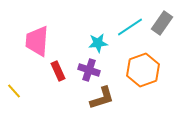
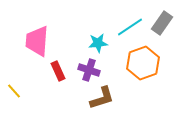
orange hexagon: moved 7 px up
